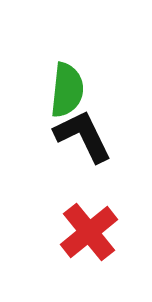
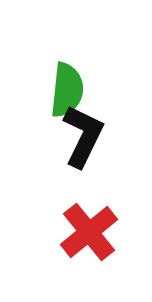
black L-shape: rotated 52 degrees clockwise
